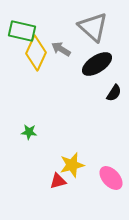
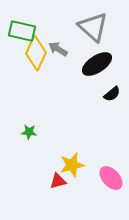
gray arrow: moved 3 px left
black semicircle: moved 2 px left, 1 px down; rotated 18 degrees clockwise
